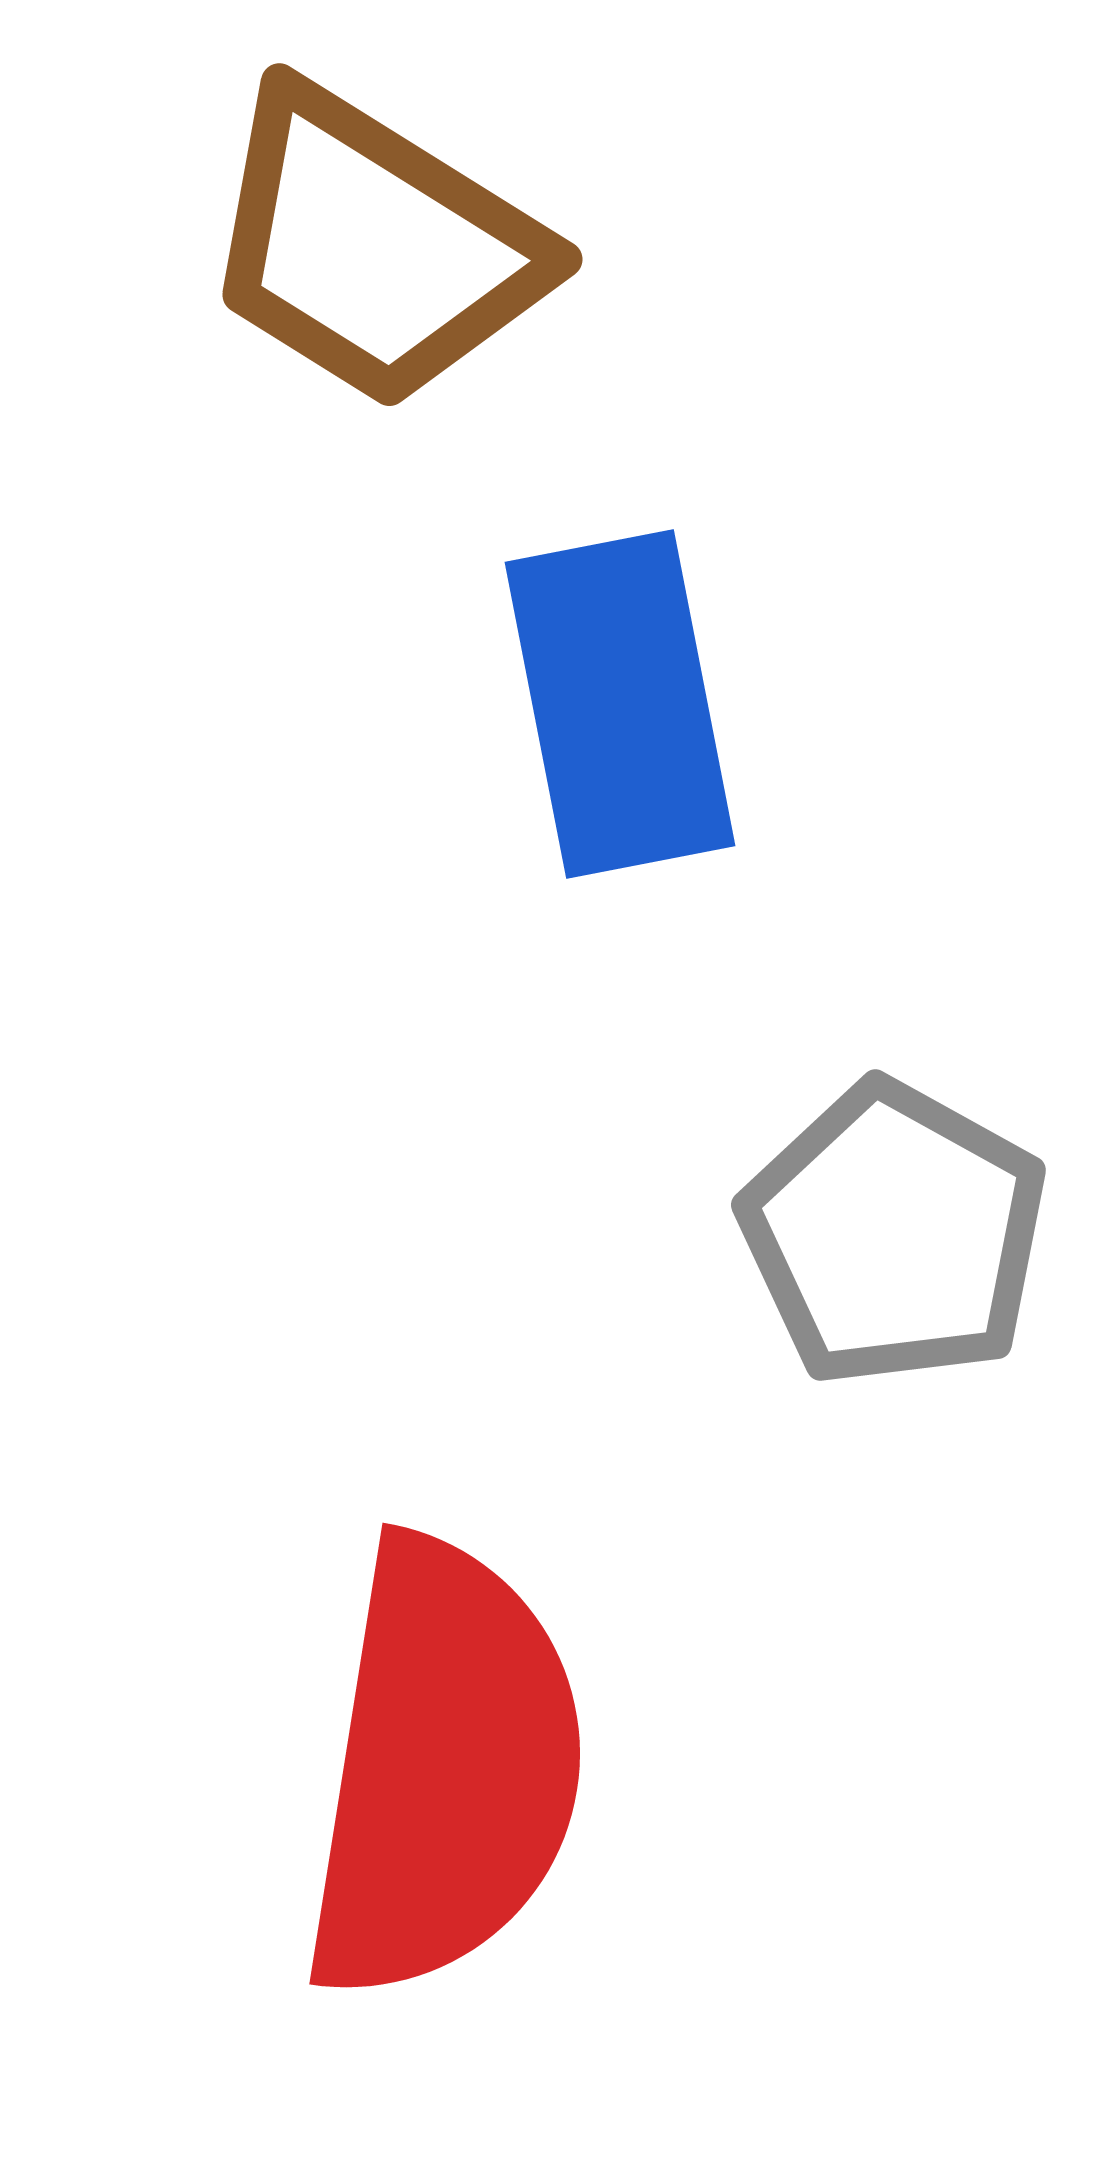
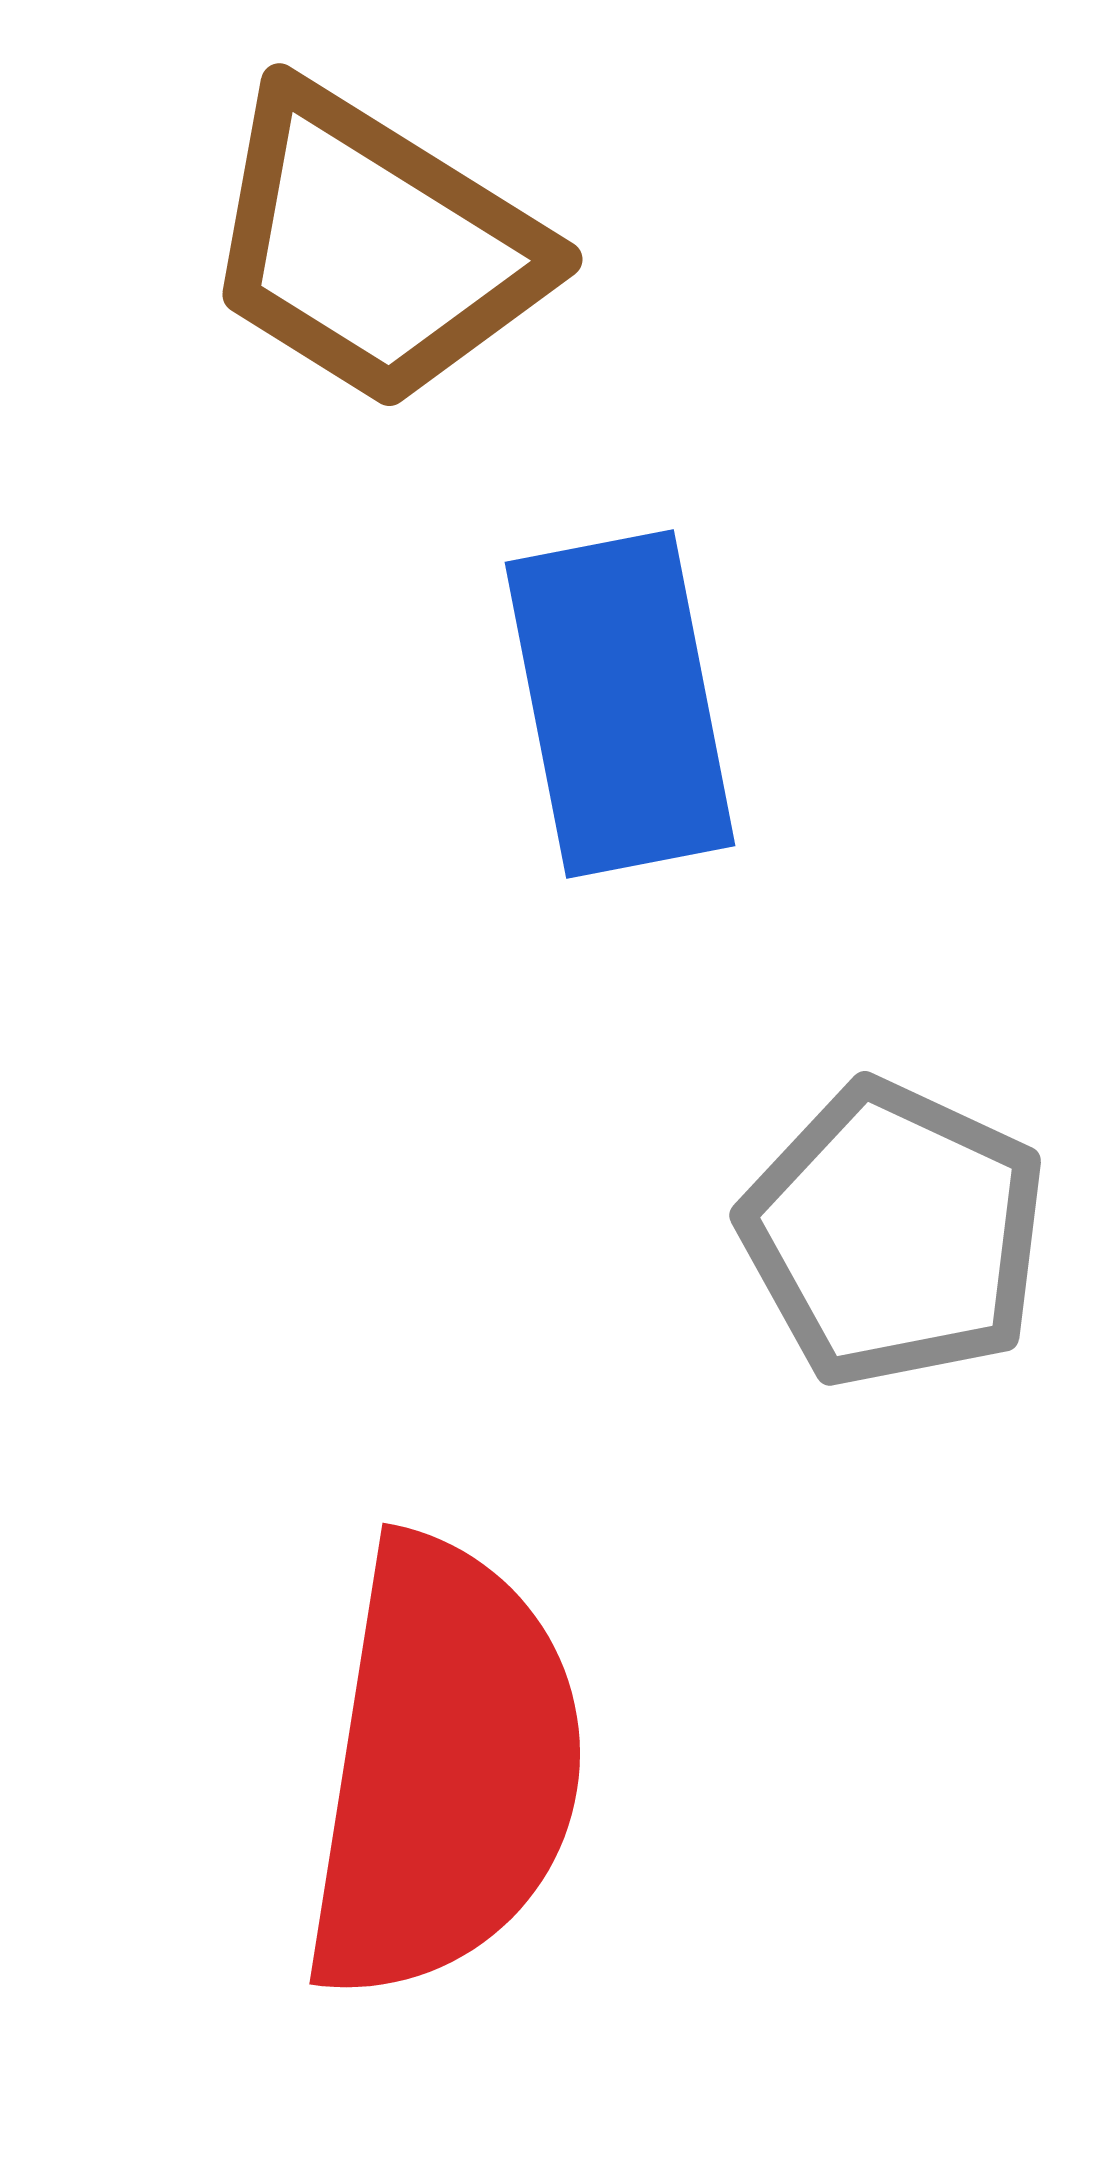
gray pentagon: rotated 4 degrees counterclockwise
